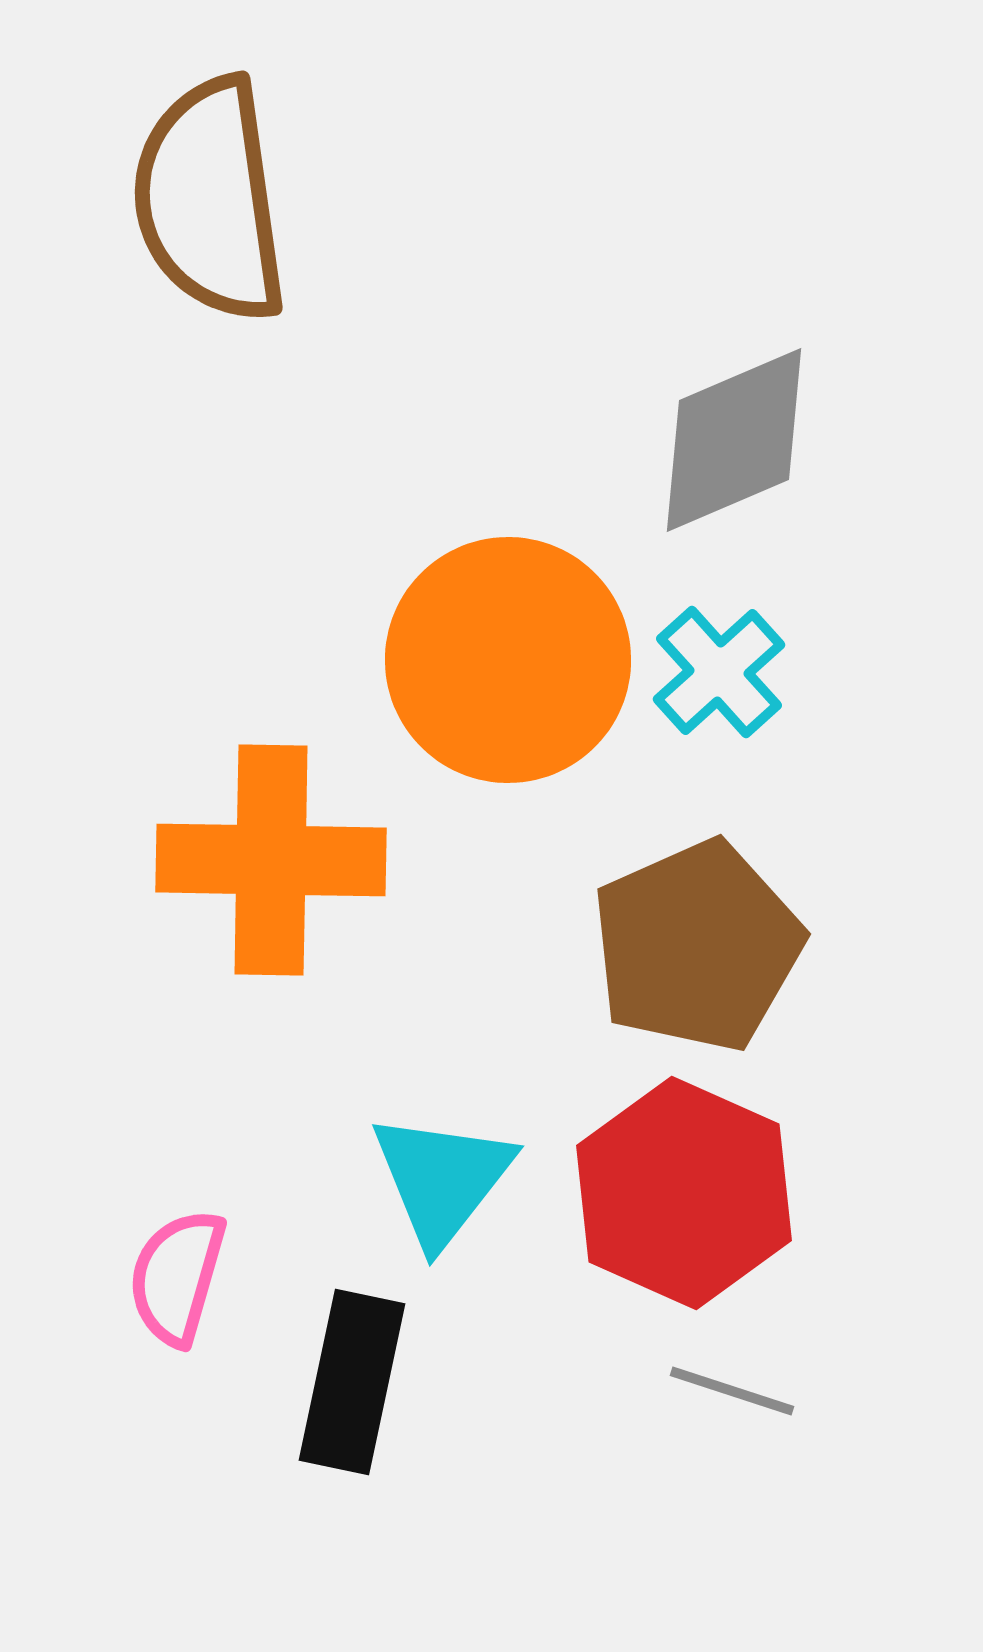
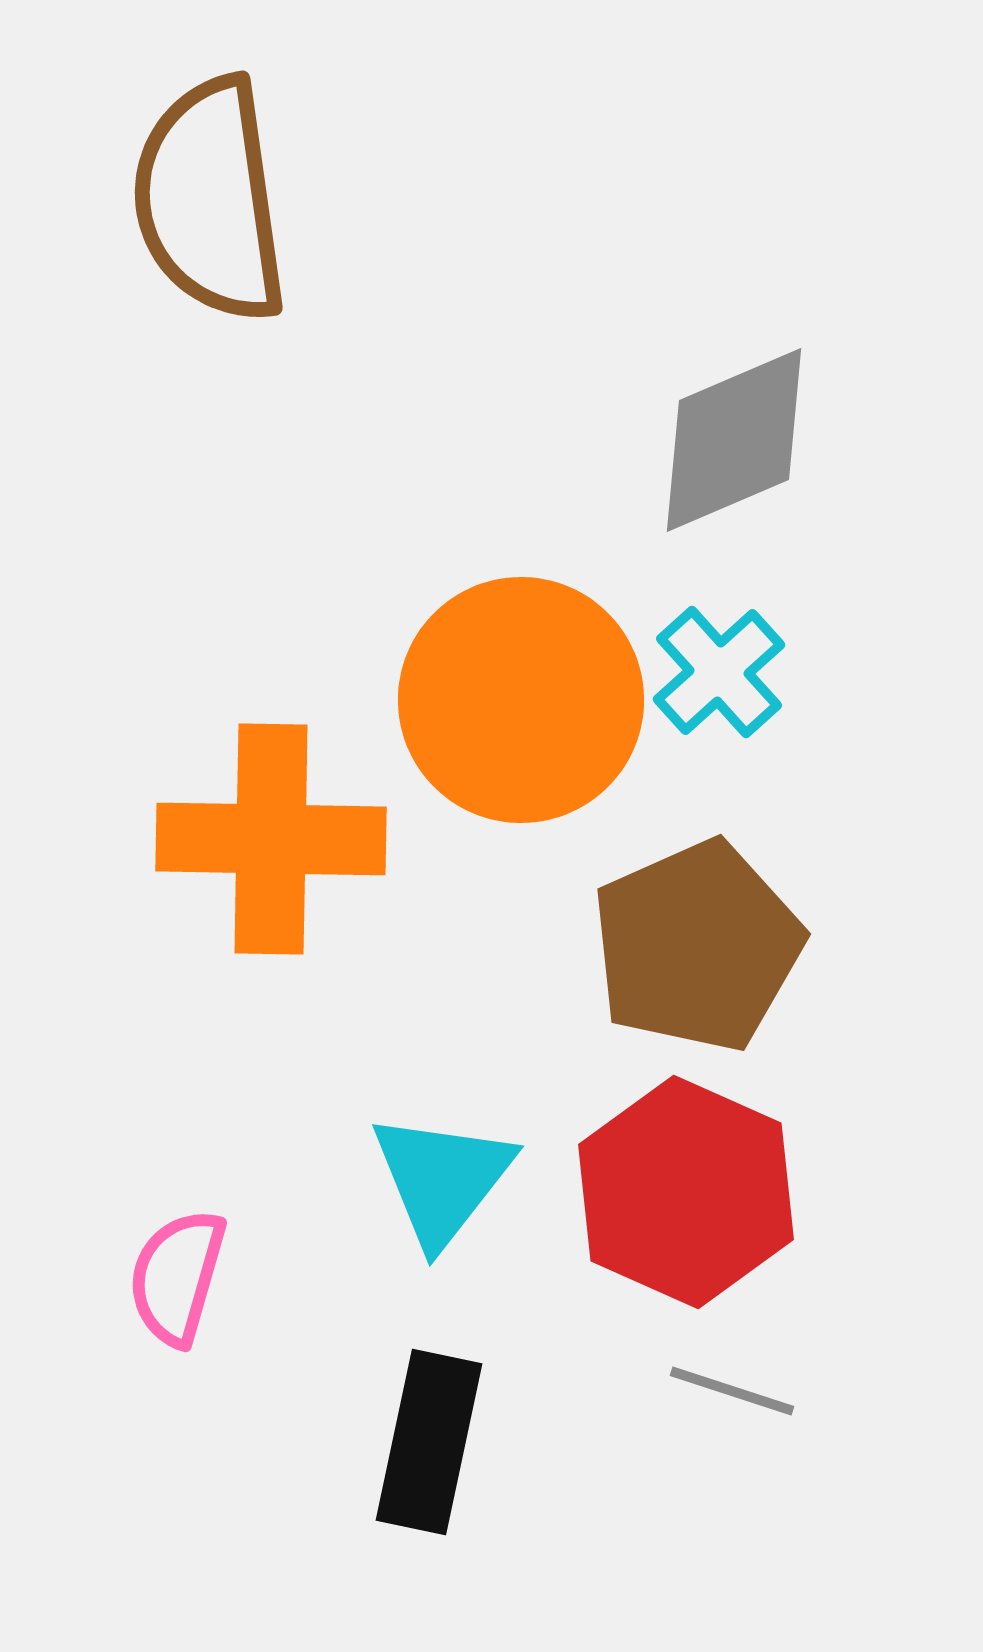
orange circle: moved 13 px right, 40 px down
orange cross: moved 21 px up
red hexagon: moved 2 px right, 1 px up
black rectangle: moved 77 px right, 60 px down
